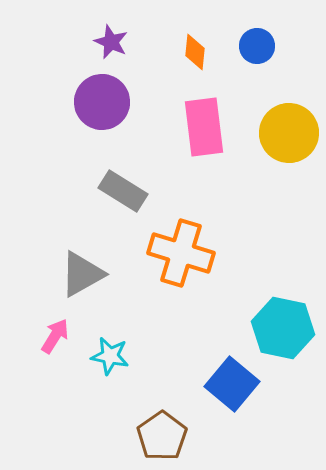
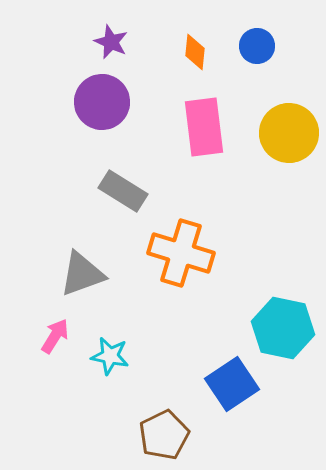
gray triangle: rotated 9 degrees clockwise
blue square: rotated 16 degrees clockwise
brown pentagon: moved 2 px right, 1 px up; rotated 9 degrees clockwise
